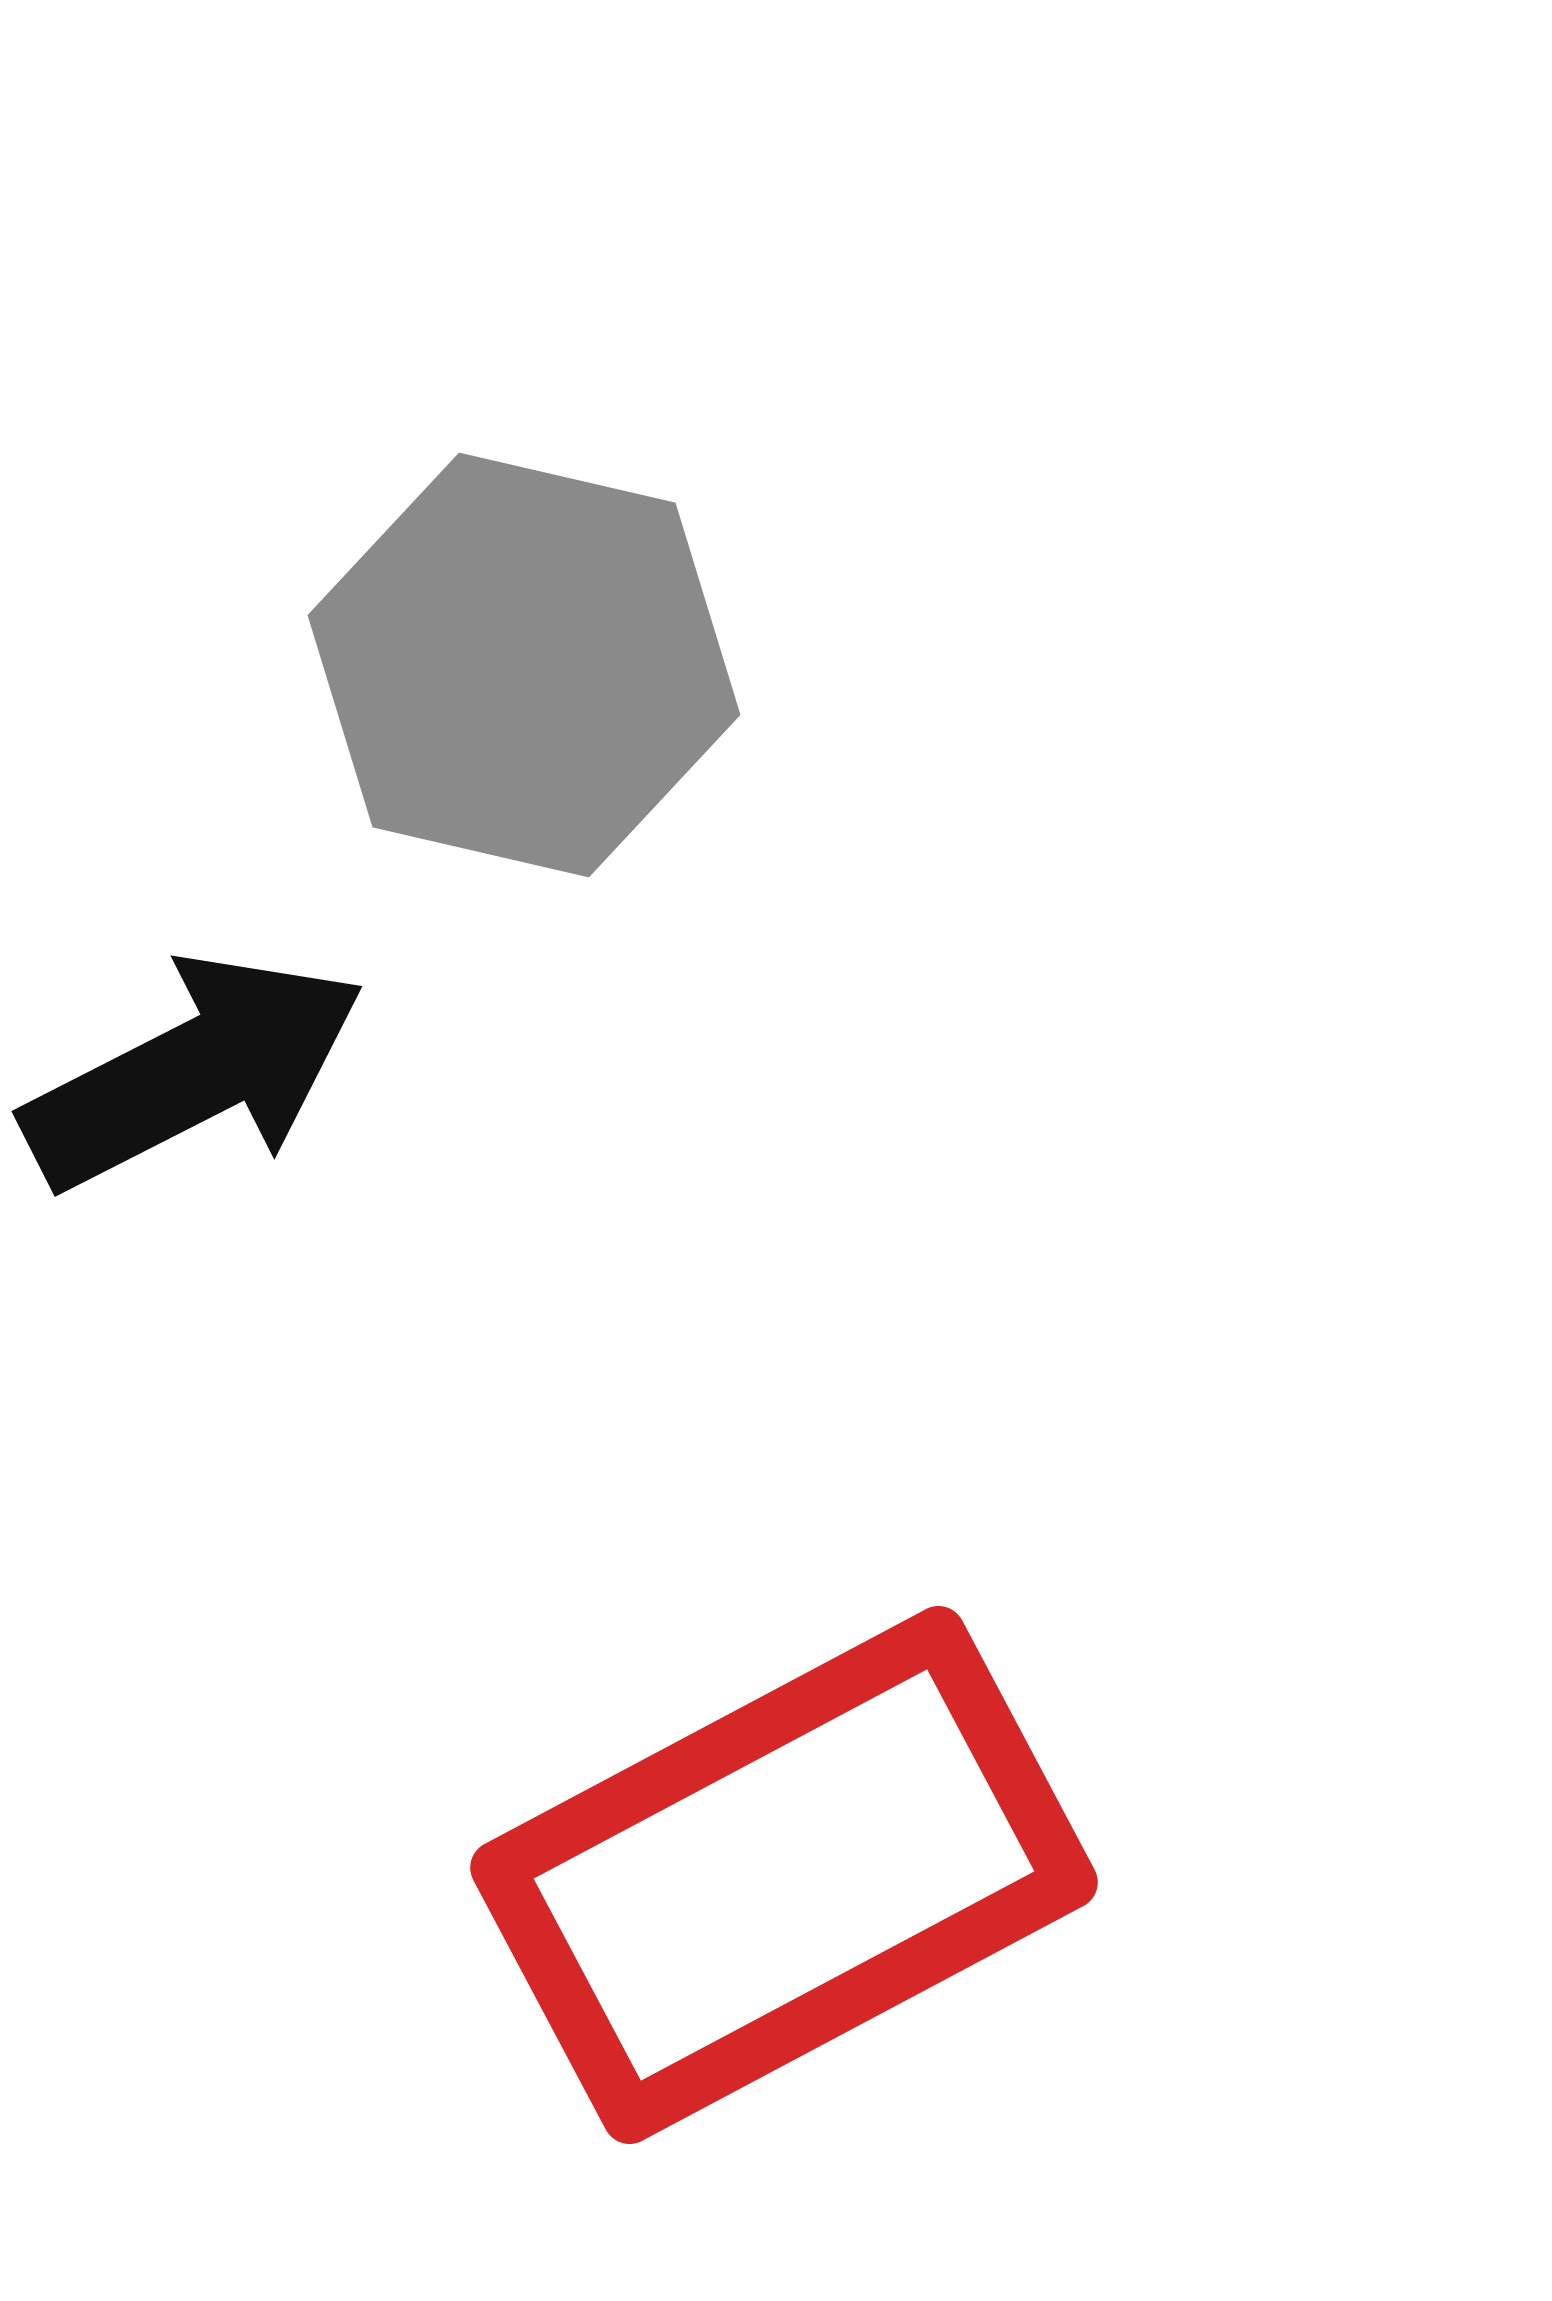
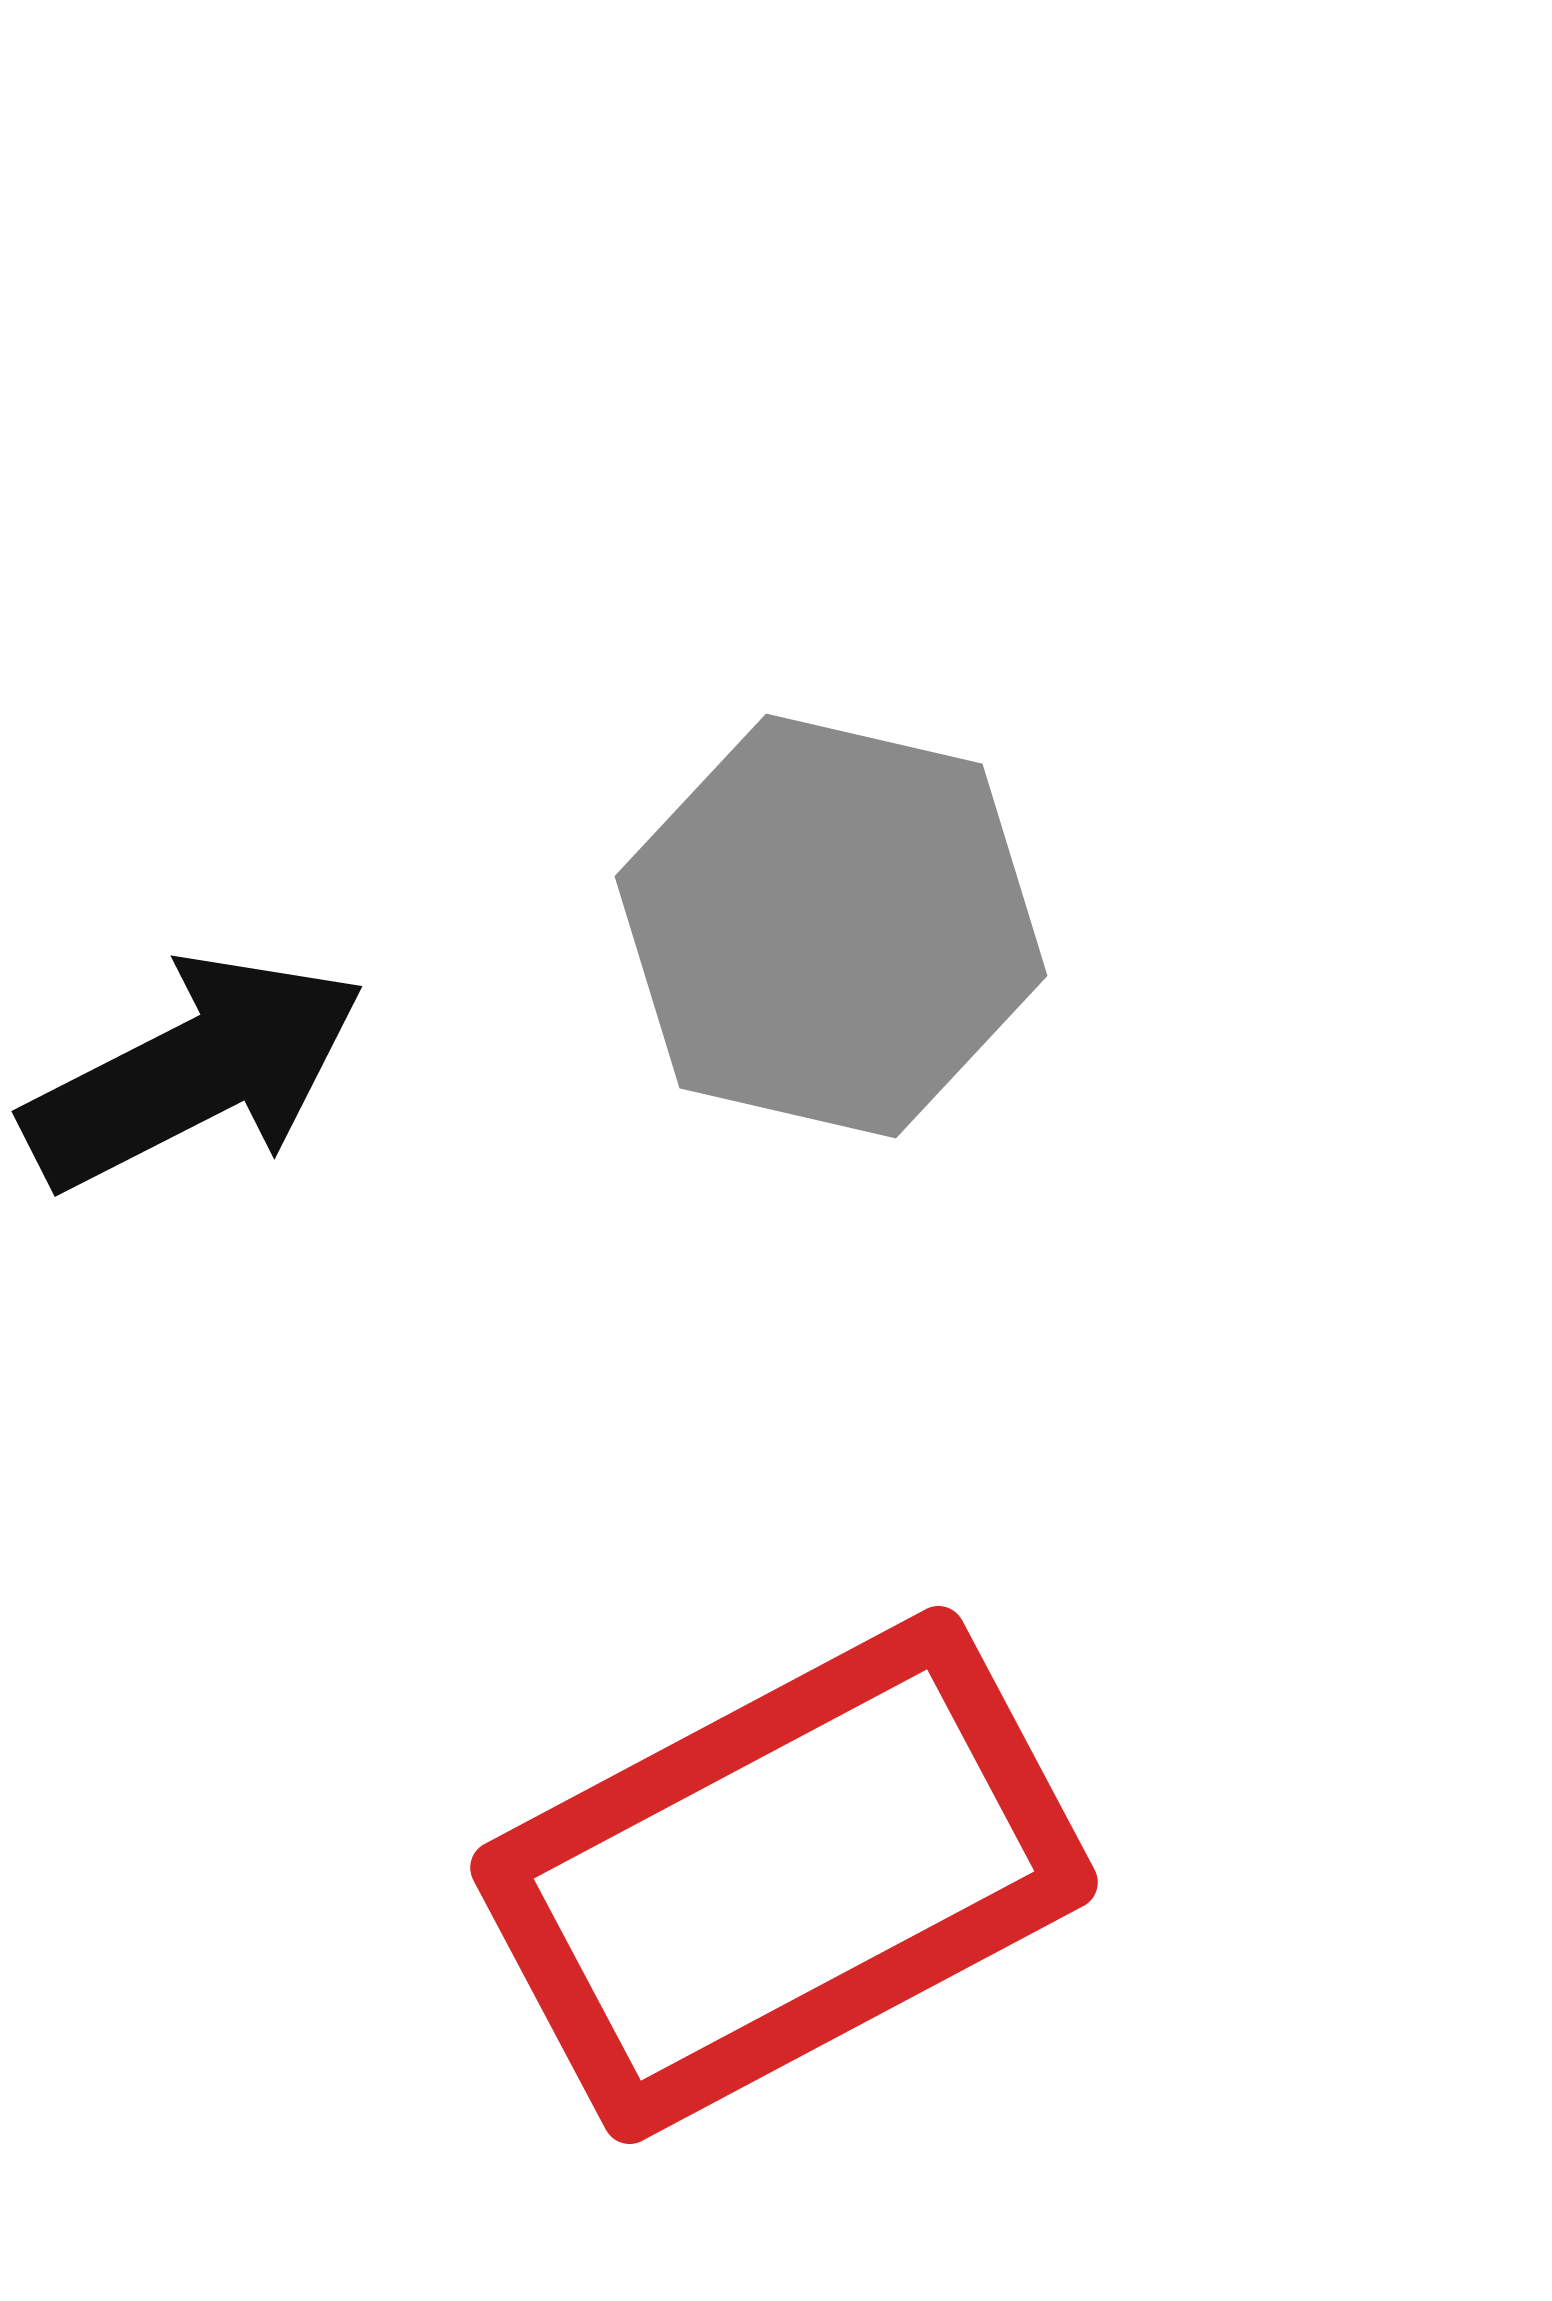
gray hexagon: moved 307 px right, 261 px down
